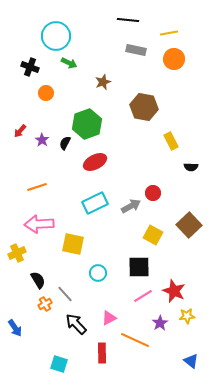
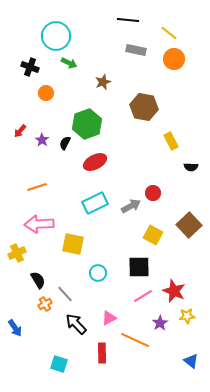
yellow line at (169, 33): rotated 48 degrees clockwise
